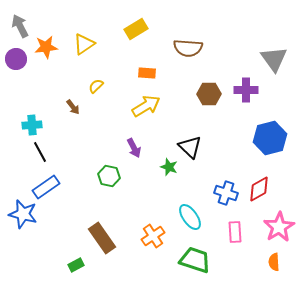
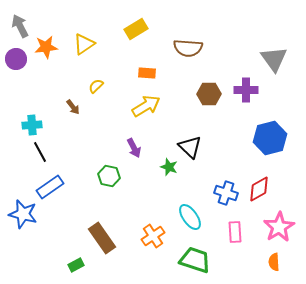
blue rectangle: moved 4 px right
